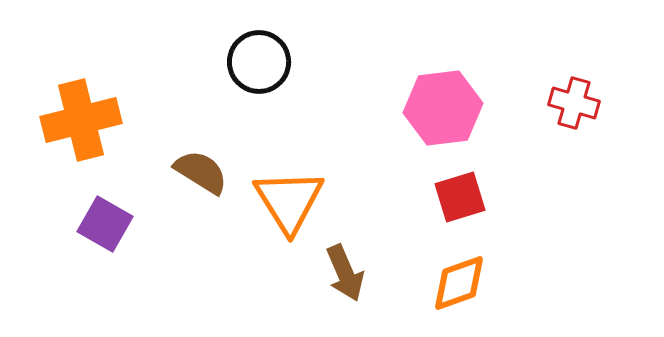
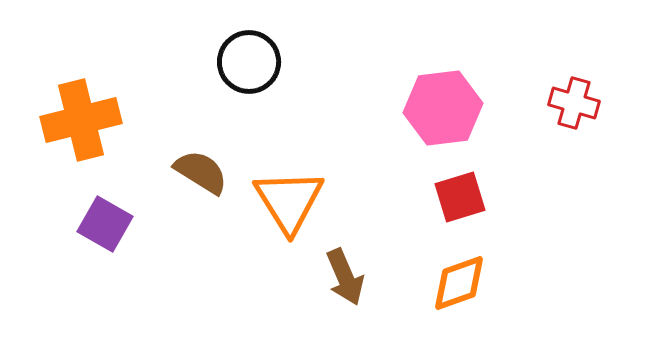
black circle: moved 10 px left
brown arrow: moved 4 px down
